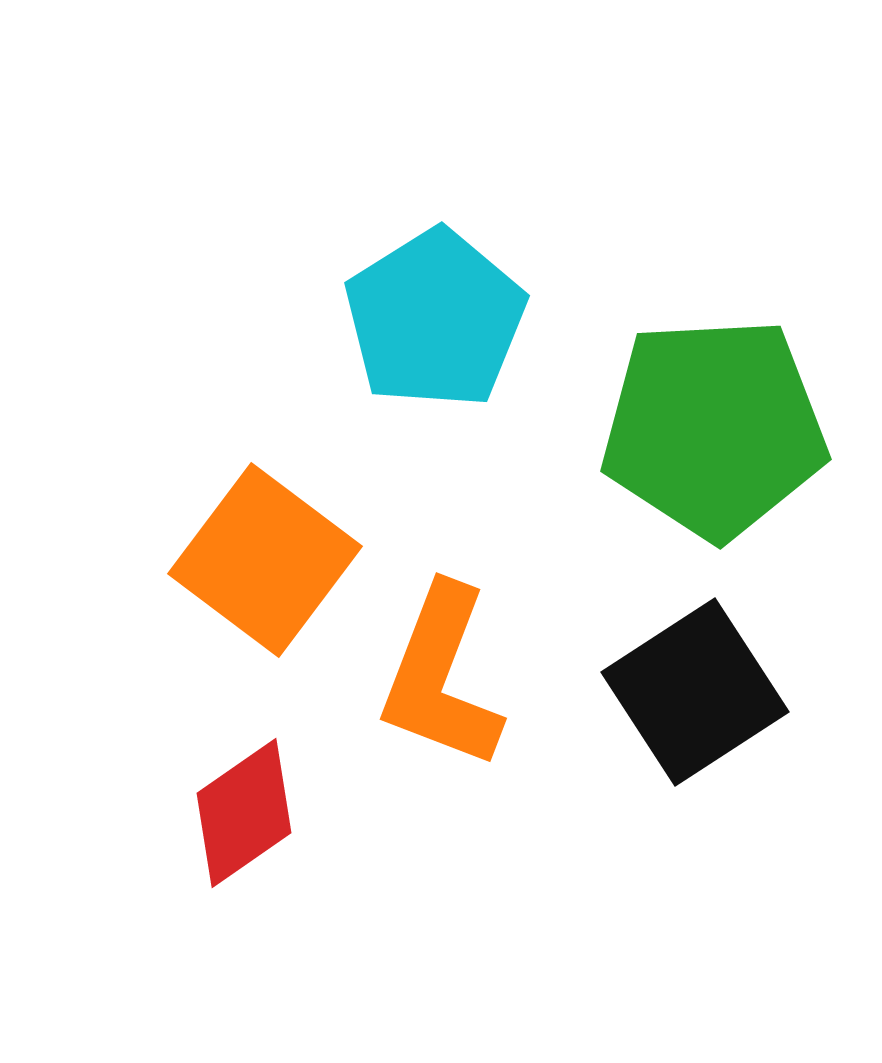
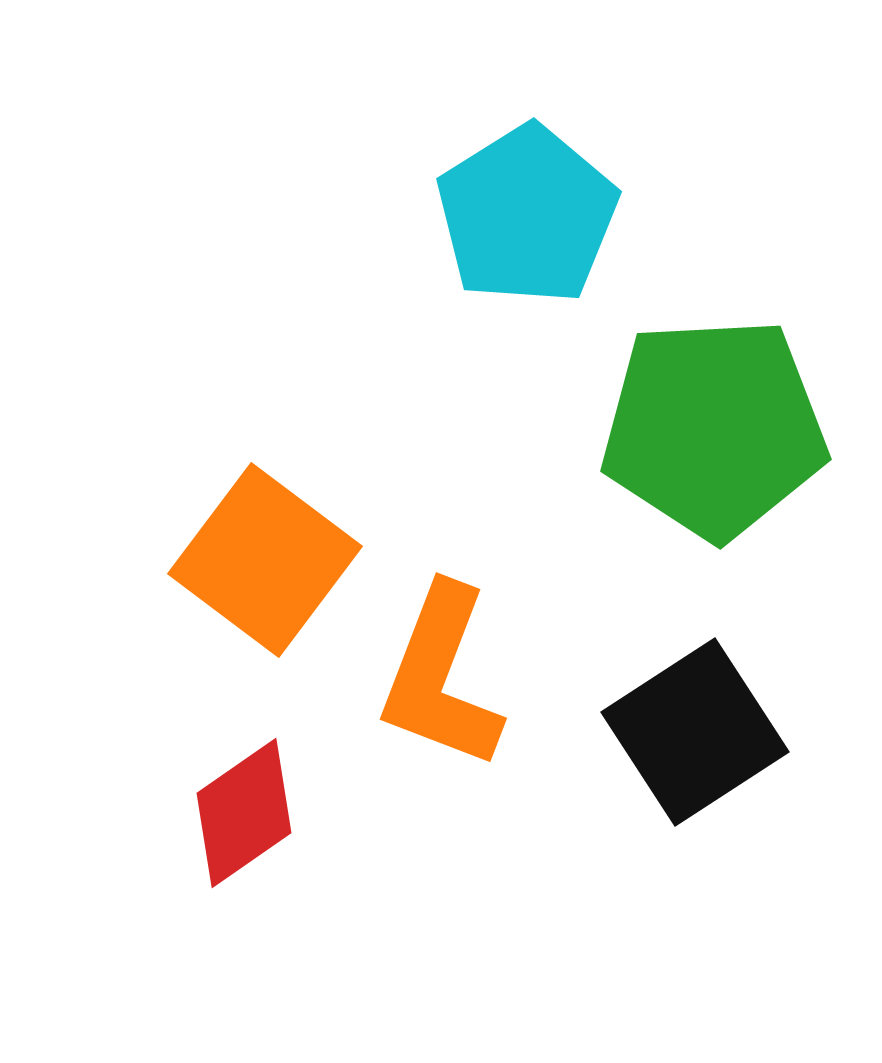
cyan pentagon: moved 92 px right, 104 px up
black square: moved 40 px down
